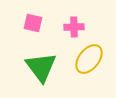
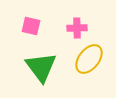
pink square: moved 2 px left, 3 px down
pink cross: moved 3 px right, 1 px down
